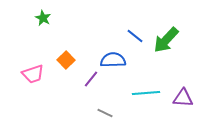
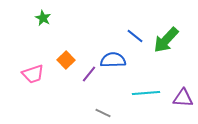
purple line: moved 2 px left, 5 px up
gray line: moved 2 px left
